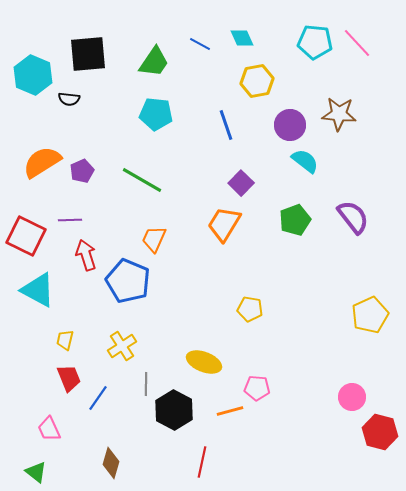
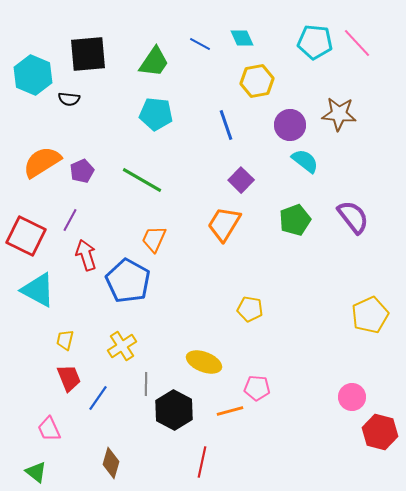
purple square at (241, 183): moved 3 px up
purple line at (70, 220): rotated 60 degrees counterclockwise
blue pentagon at (128, 281): rotated 6 degrees clockwise
